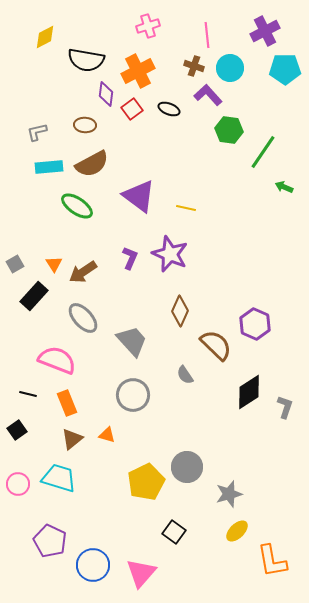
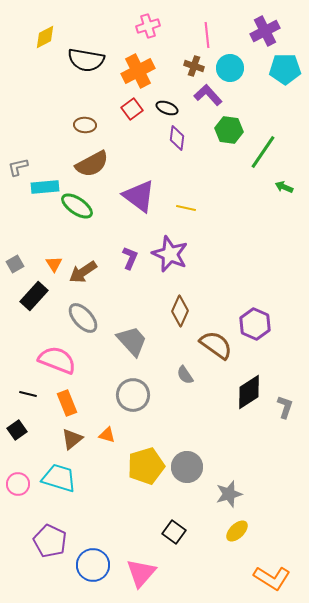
purple diamond at (106, 94): moved 71 px right, 44 px down
black ellipse at (169, 109): moved 2 px left, 1 px up
gray L-shape at (37, 132): moved 19 px left, 35 px down
cyan rectangle at (49, 167): moved 4 px left, 20 px down
brown semicircle at (216, 345): rotated 8 degrees counterclockwise
yellow pentagon at (146, 482): moved 16 px up; rotated 9 degrees clockwise
orange L-shape at (272, 561): moved 17 px down; rotated 48 degrees counterclockwise
